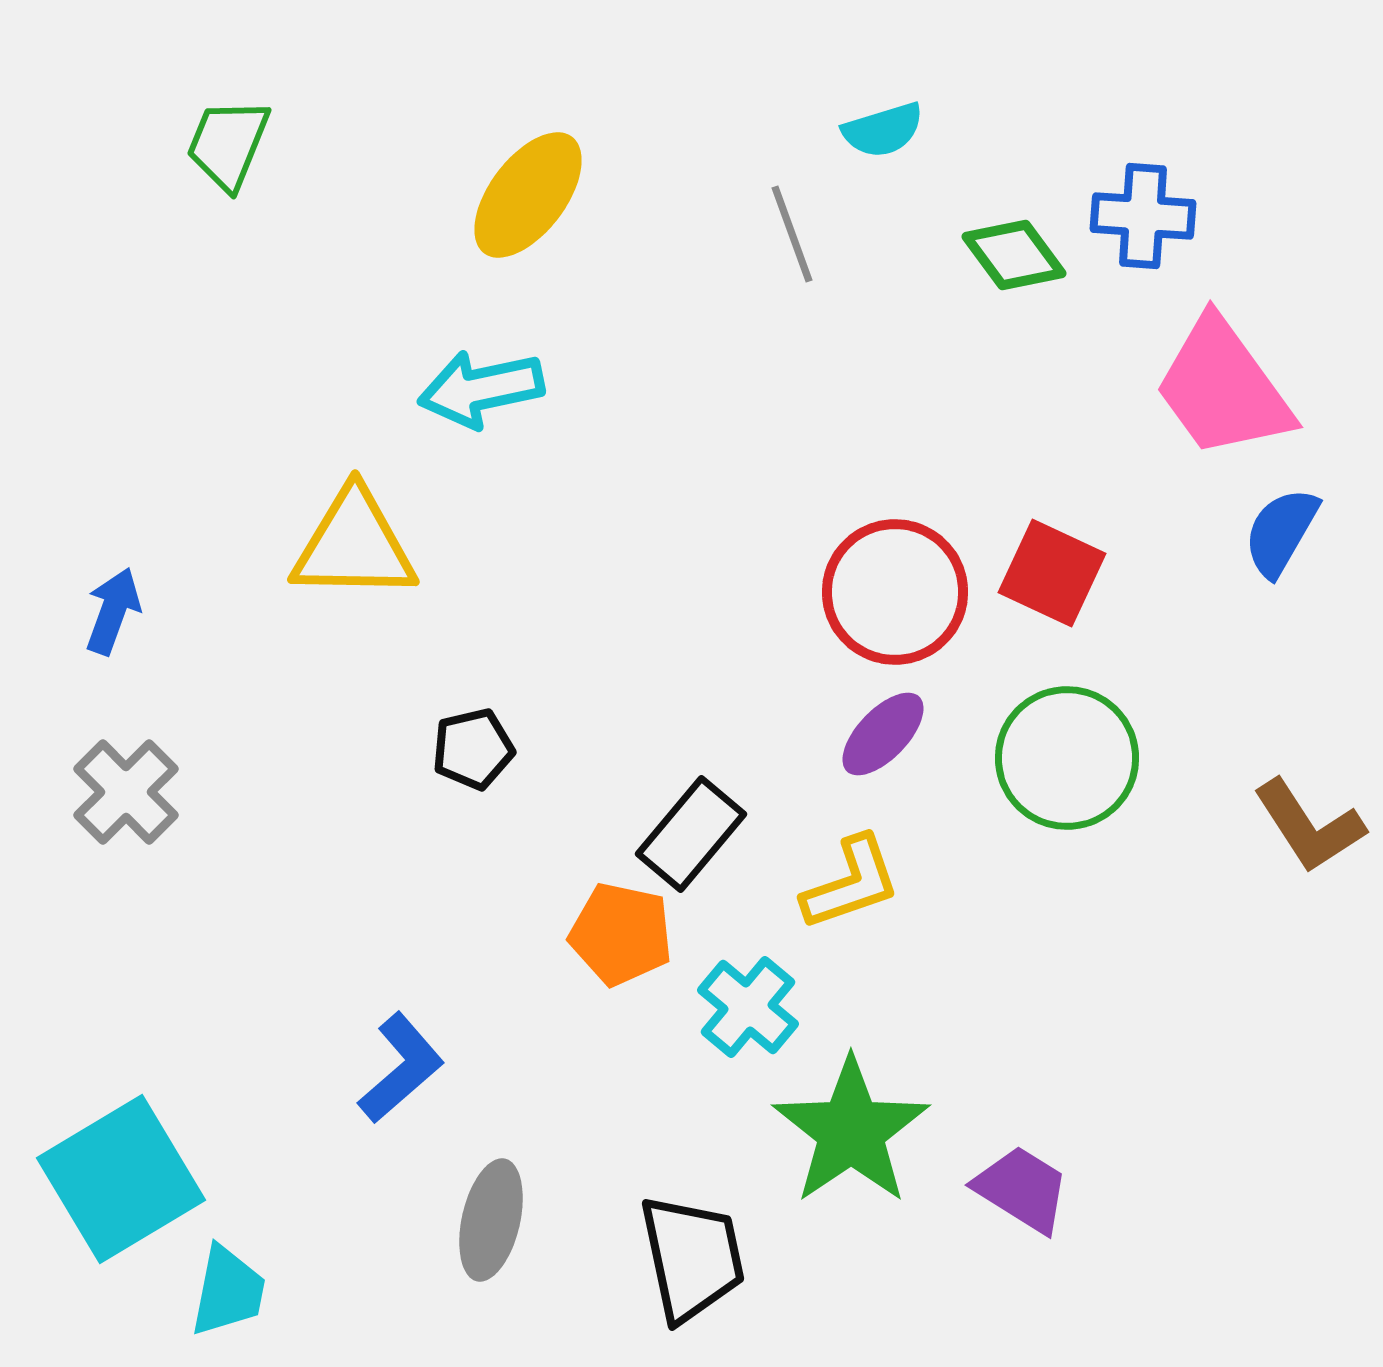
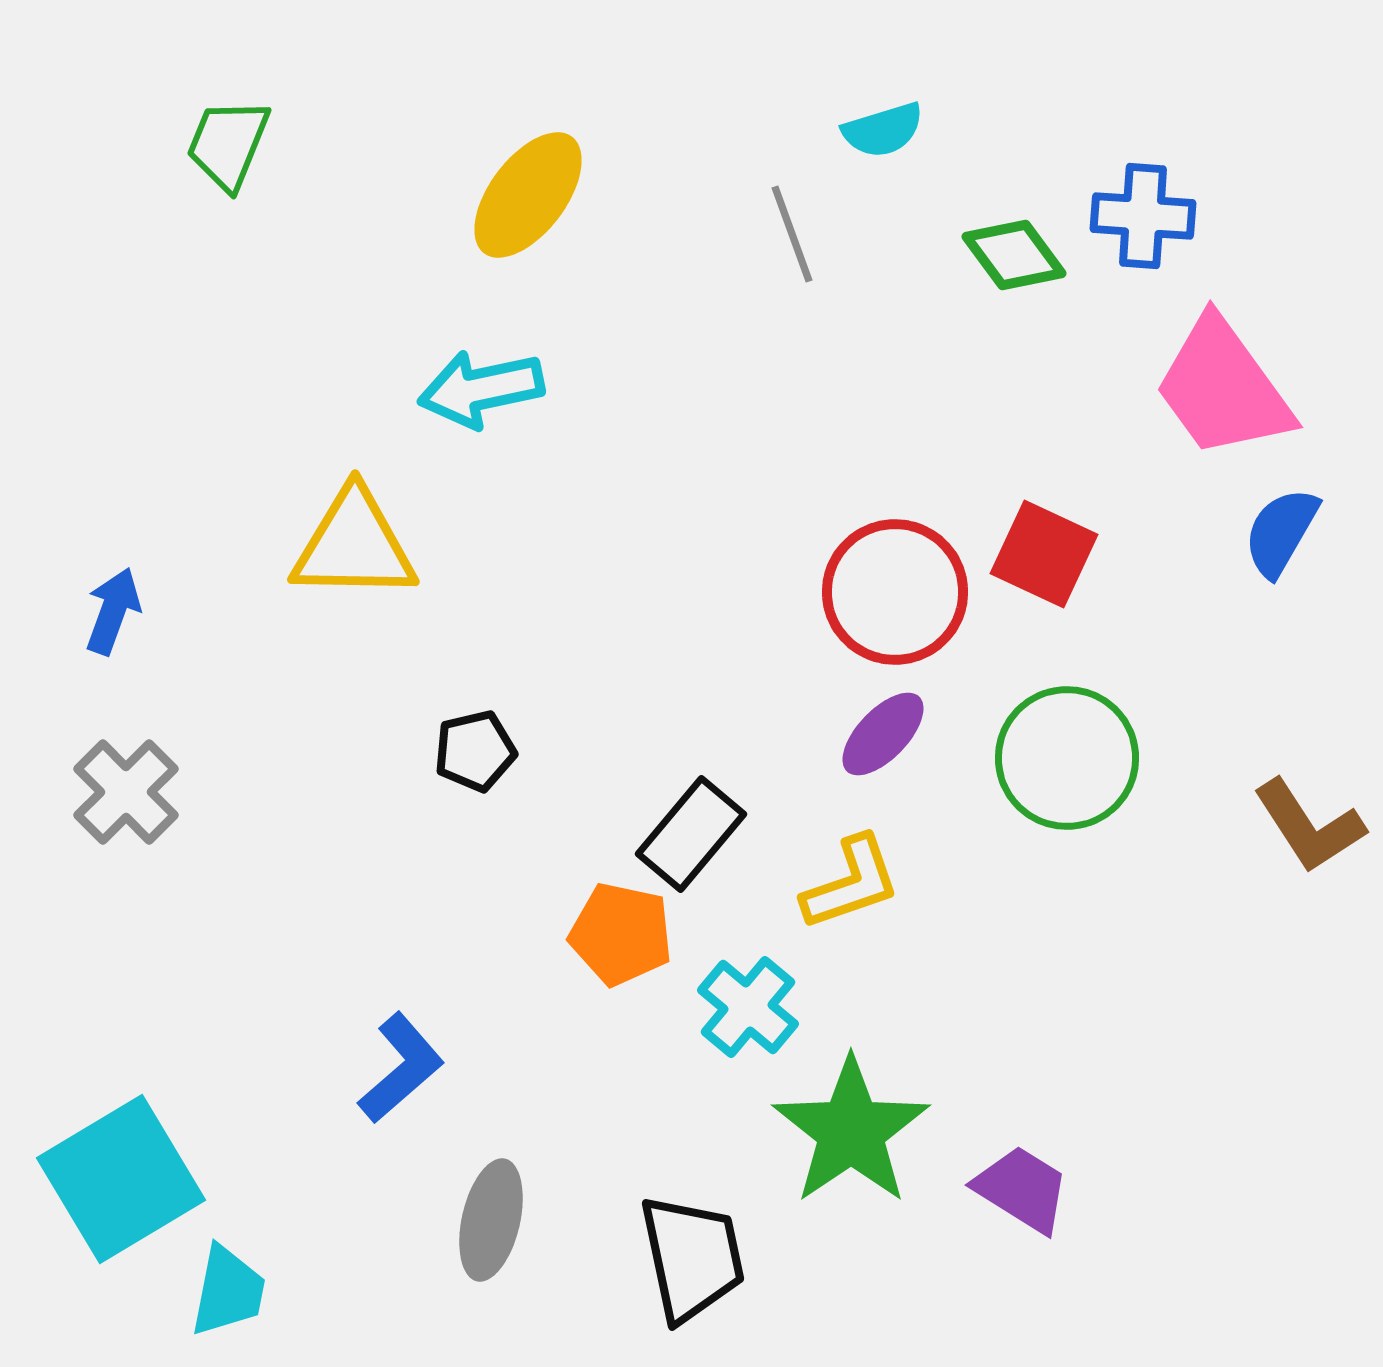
red square: moved 8 px left, 19 px up
black pentagon: moved 2 px right, 2 px down
